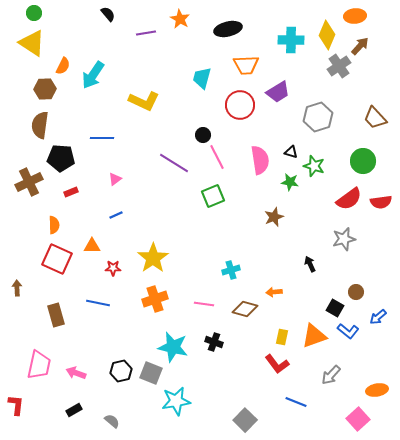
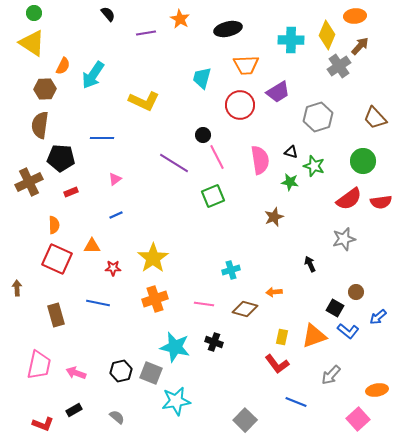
cyan star at (173, 347): moved 2 px right
red L-shape at (16, 405): moved 27 px right, 19 px down; rotated 105 degrees clockwise
gray semicircle at (112, 421): moved 5 px right, 4 px up
